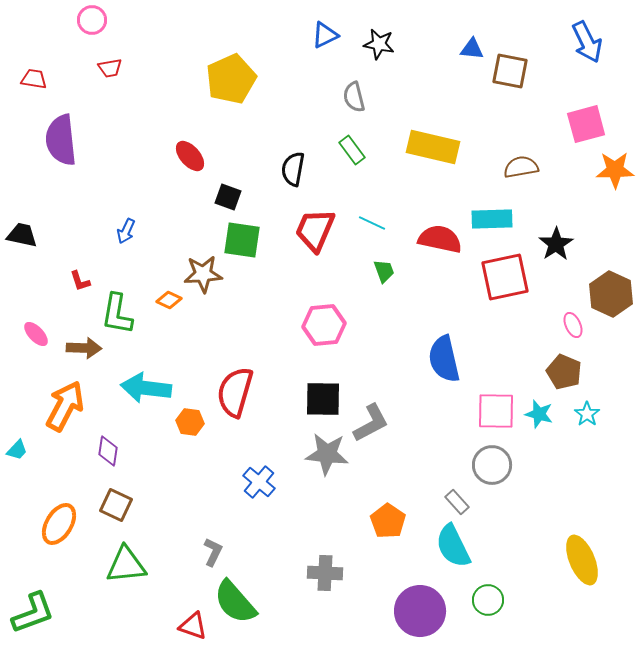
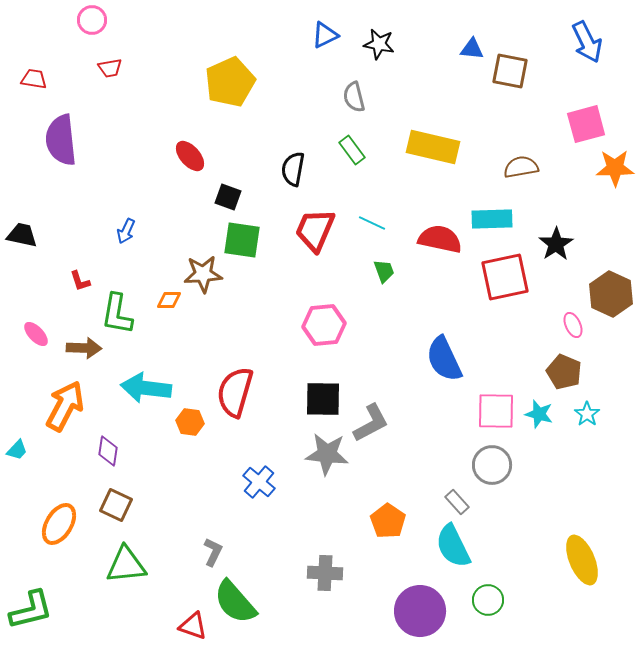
yellow pentagon at (231, 79): moved 1 px left, 3 px down
orange star at (615, 170): moved 2 px up
orange diamond at (169, 300): rotated 25 degrees counterclockwise
blue semicircle at (444, 359): rotated 12 degrees counterclockwise
green L-shape at (33, 613): moved 2 px left, 3 px up; rotated 6 degrees clockwise
